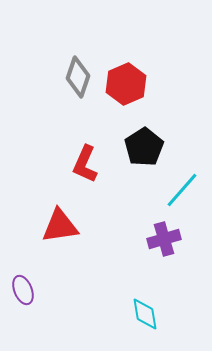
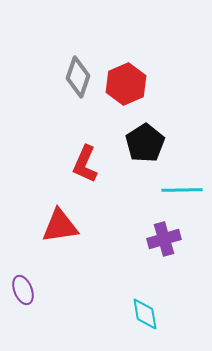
black pentagon: moved 1 px right, 4 px up
cyan line: rotated 48 degrees clockwise
